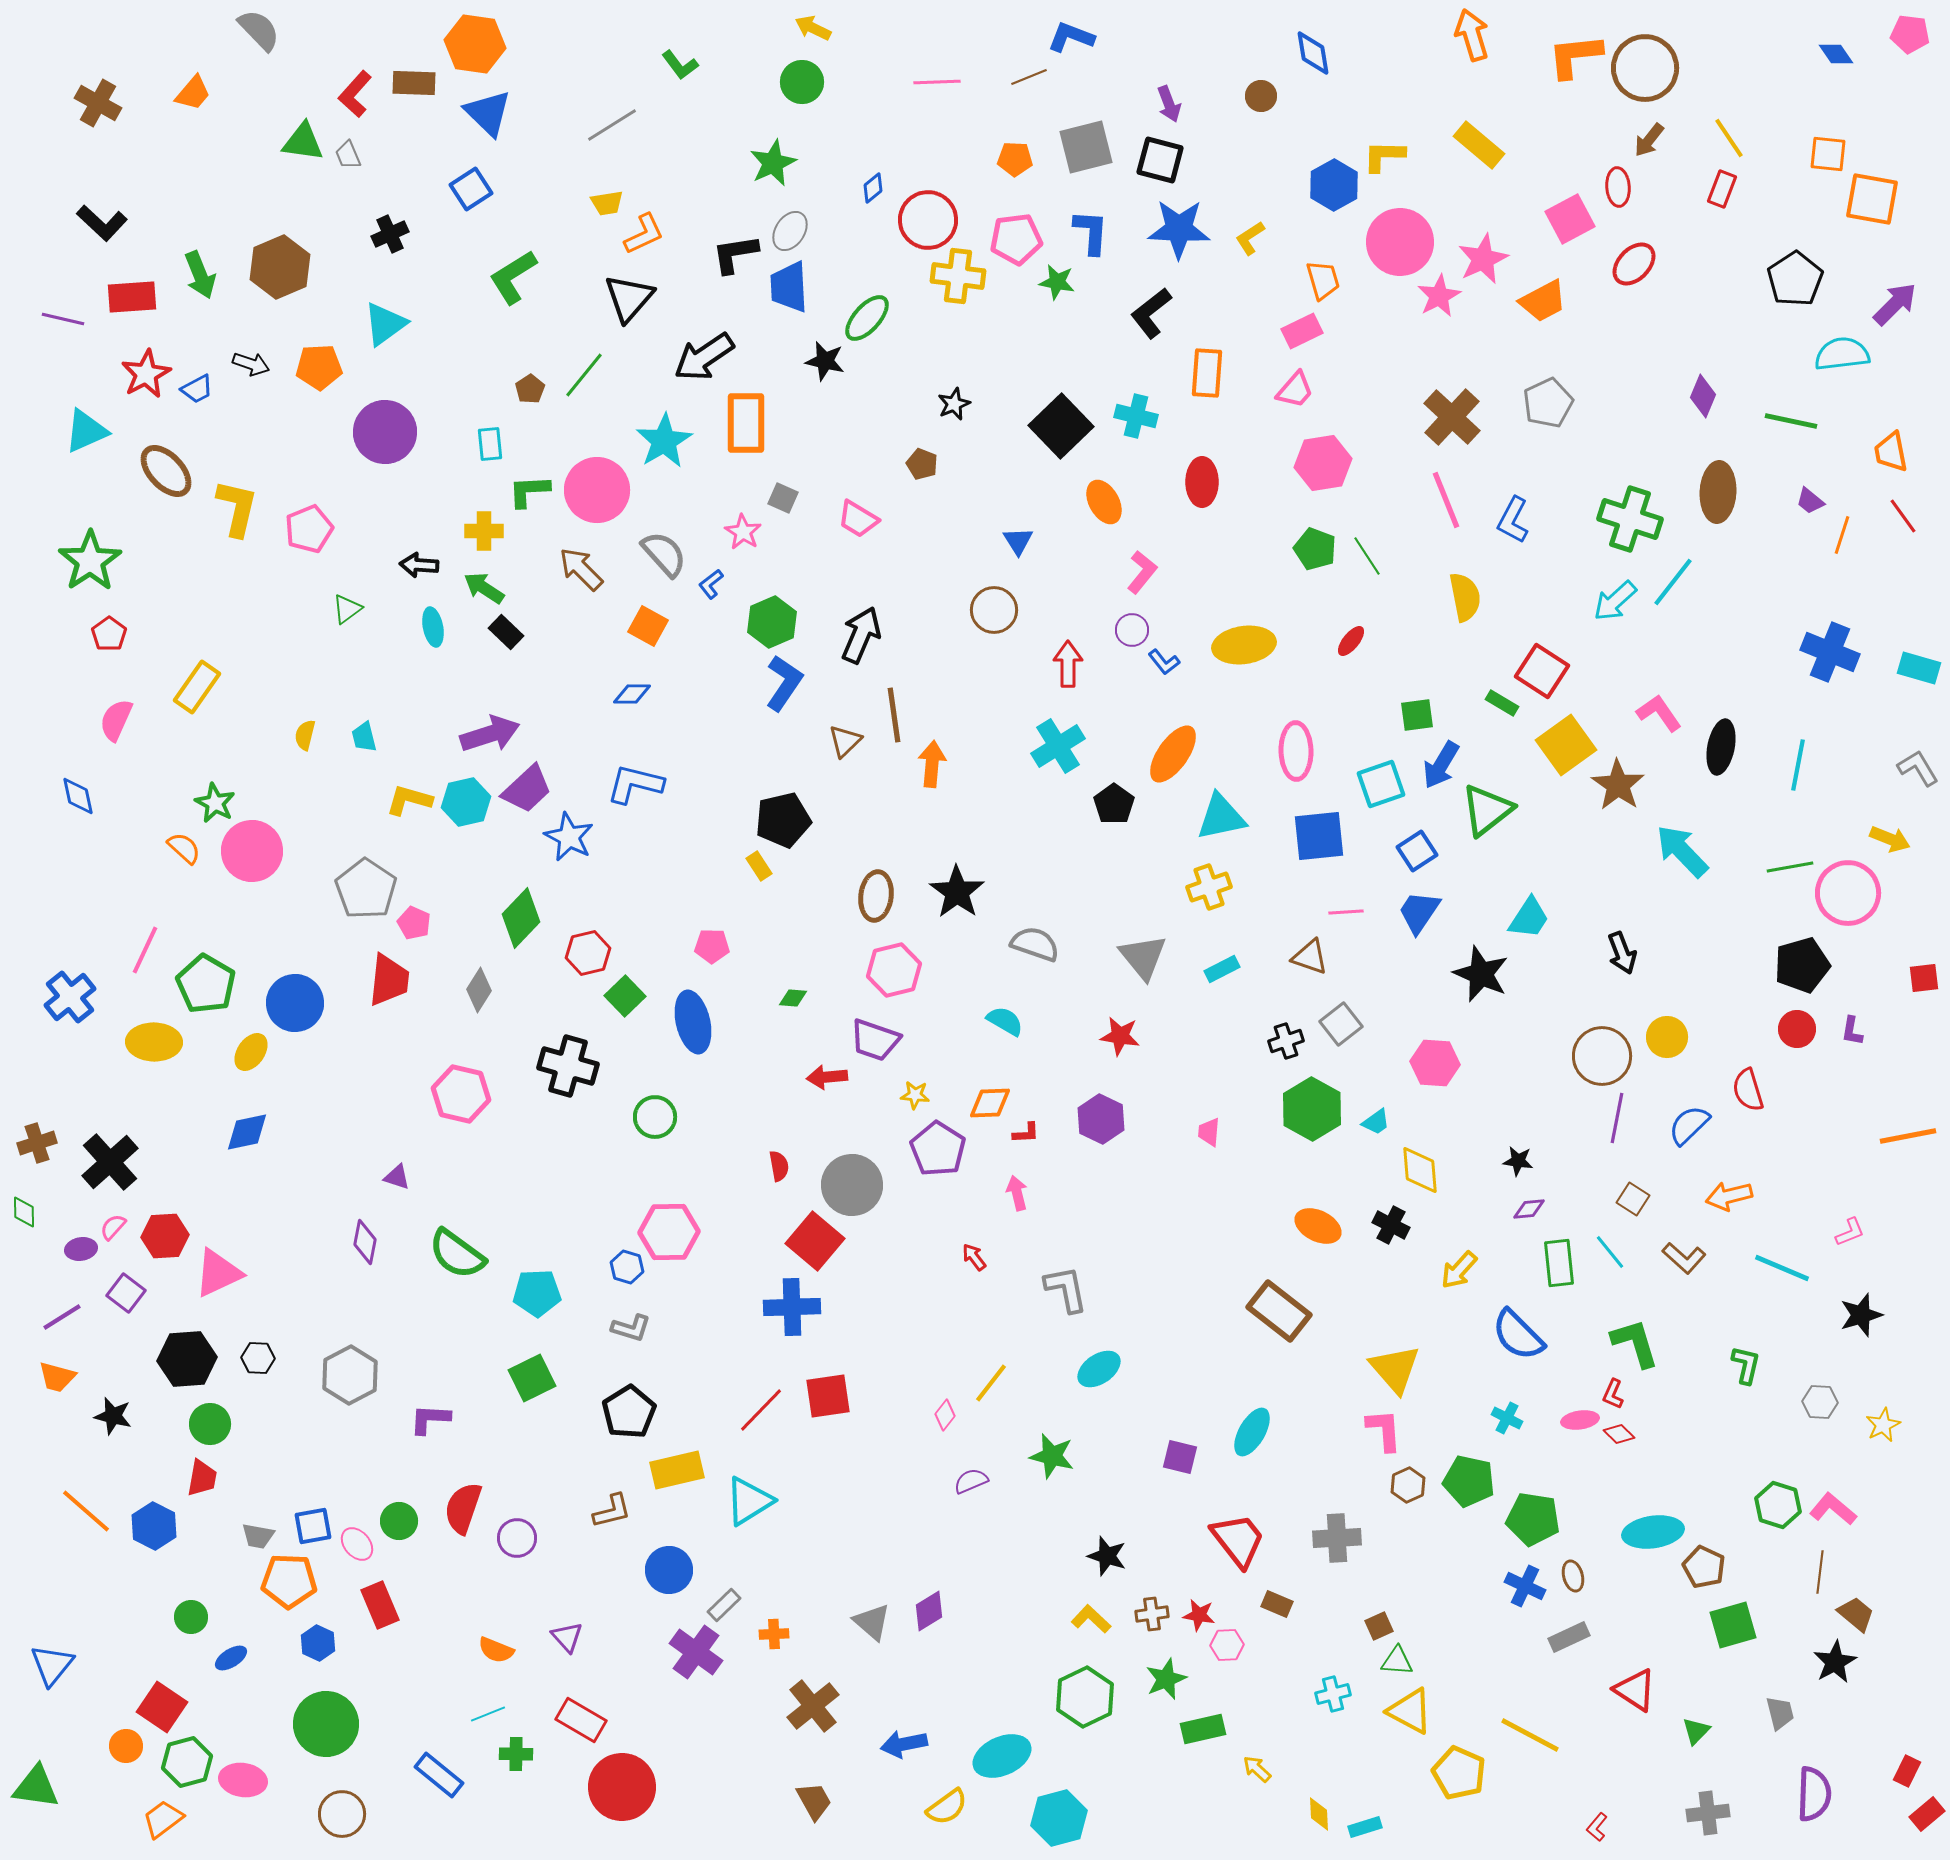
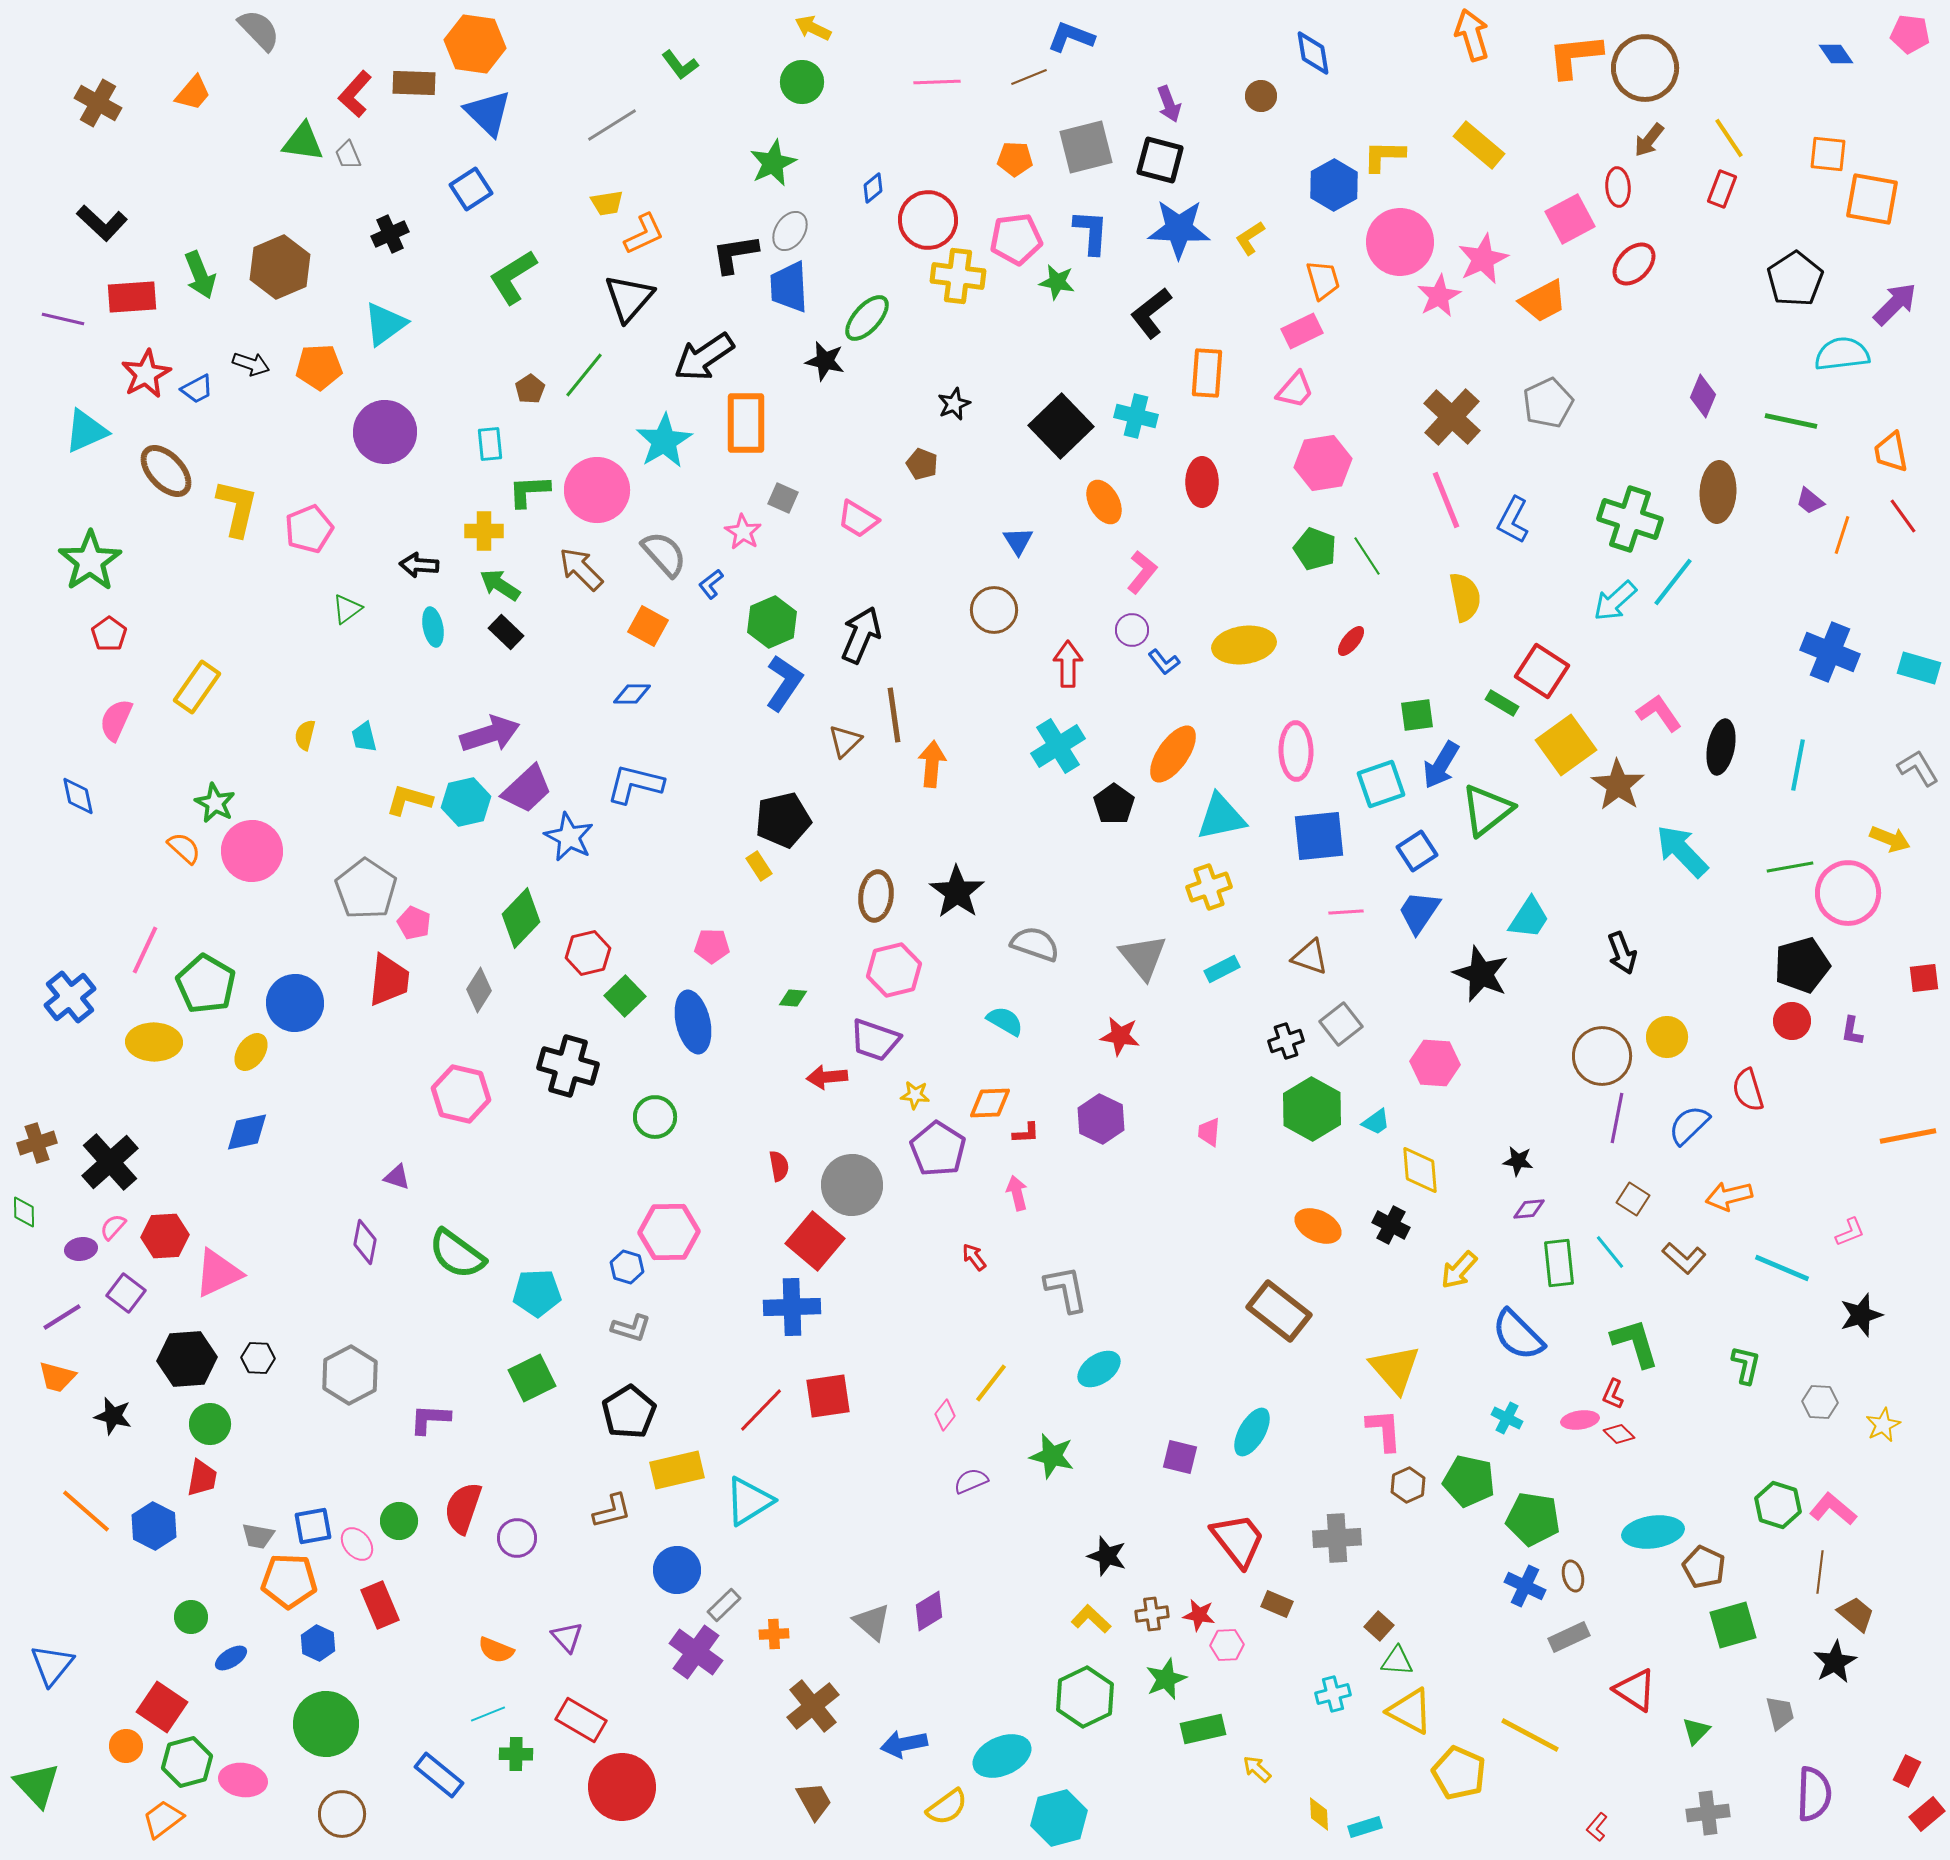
green arrow at (484, 588): moved 16 px right, 3 px up
red circle at (1797, 1029): moved 5 px left, 8 px up
blue circle at (669, 1570): moved 8 px right
brown square at (1379, 1626): rotated 24 degrees counterclockwise
green triangle at (36, 1787): moved 1 px right, 2 px up; rotated 39 degrees clockwise
